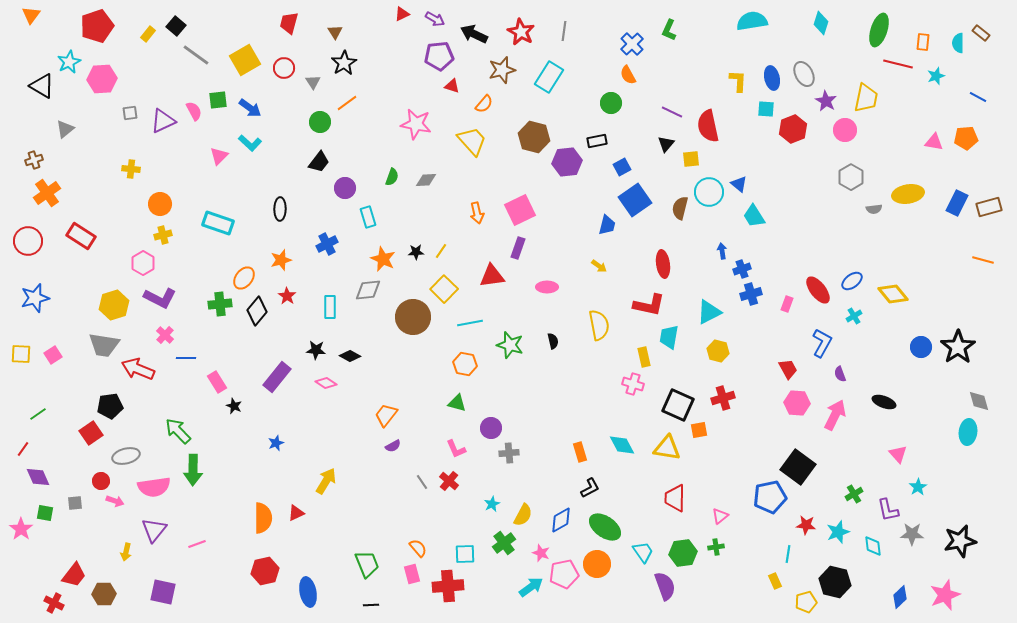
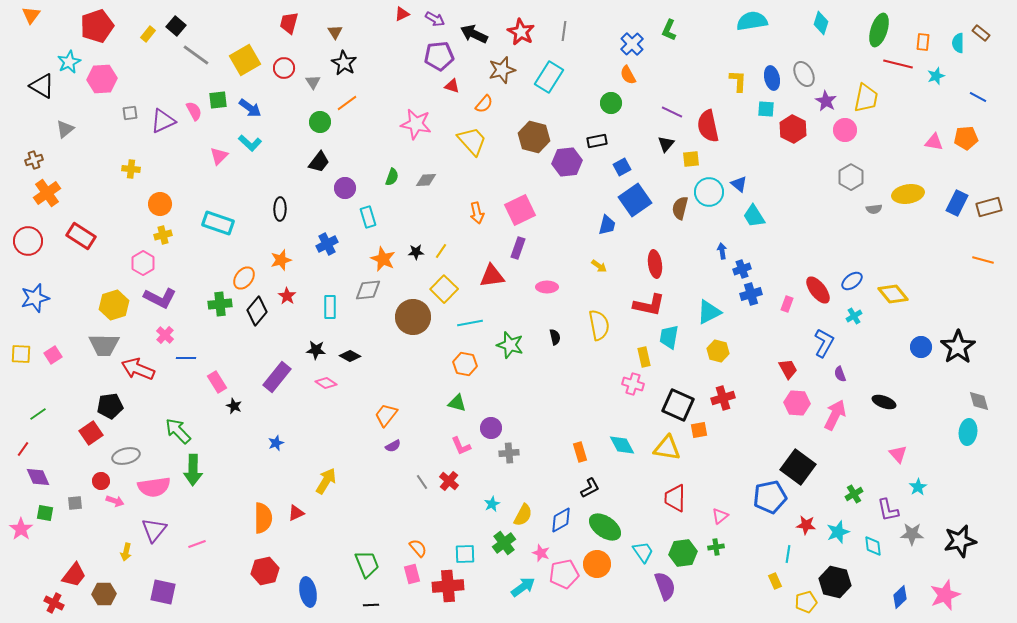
black star at (344, 63): rotated 10 degrees counterclockwise
red hexagon at (793, 129): rotated 12 degrees counterclockwise
red ellipse at (663, 264): moved 8 px left
black semicircle at (553, 341): moved 2 px right, 4 px up
blue L-shape at (822, 343): moved 2 px right
gray trapezoid at (104, 345): rotated 8 degrees counterclockwise
pink L-shape at (456, 449): moved 5 px right, 3 px up
cyan arrow at (531, 587): moved 8 px left
